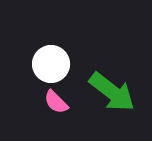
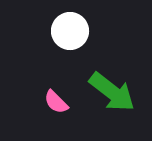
white circle: moved 19 px right, 33 px up
